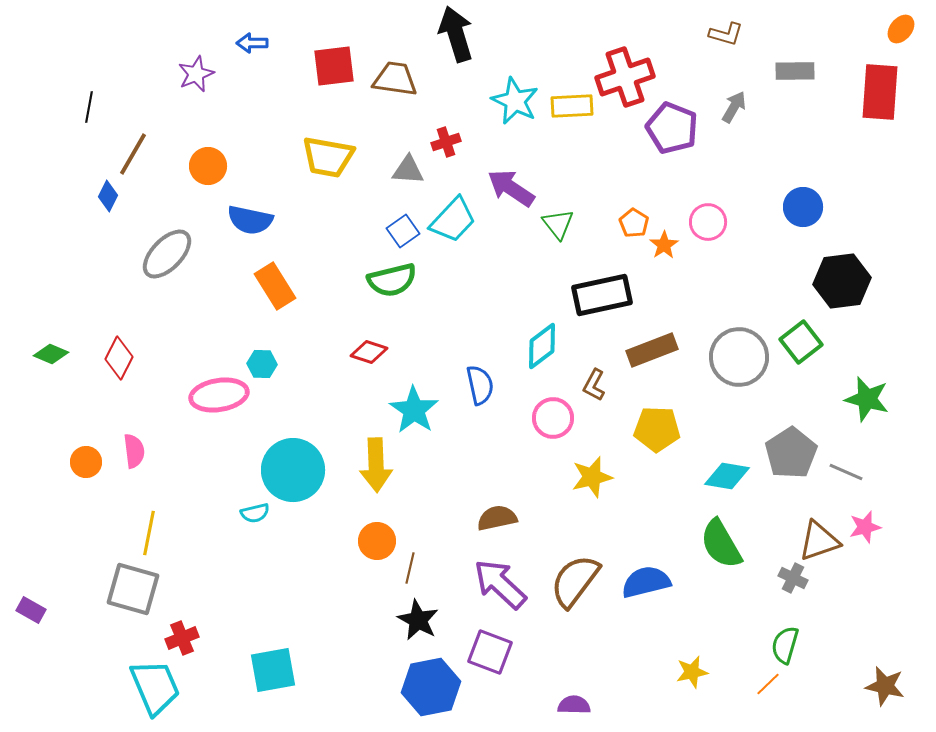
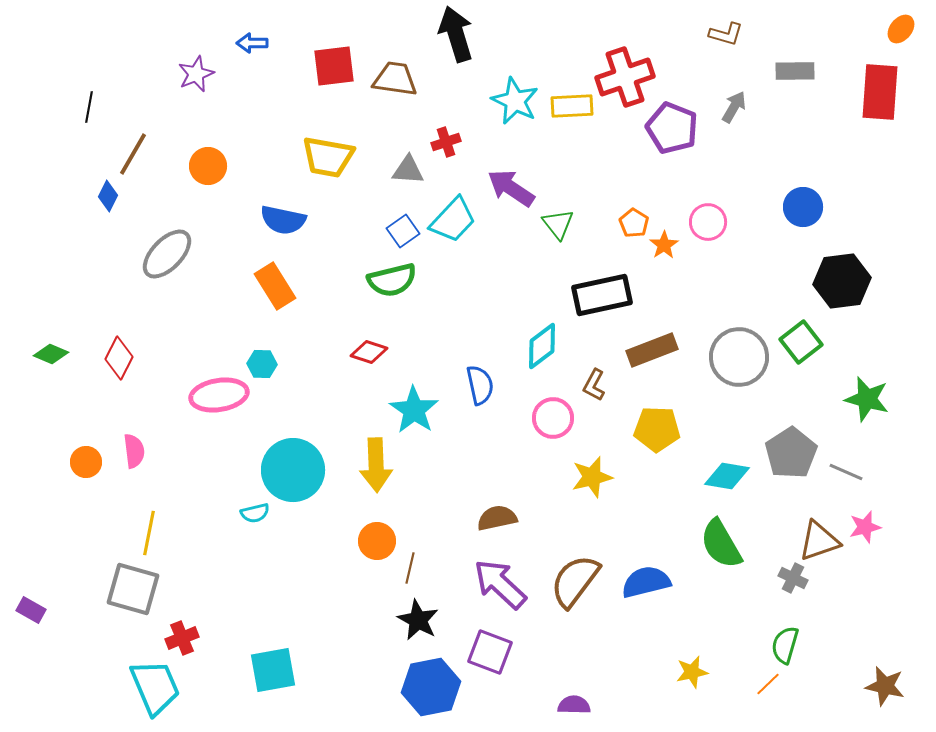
blue semicircle at (250, 220): moved 33 px right
